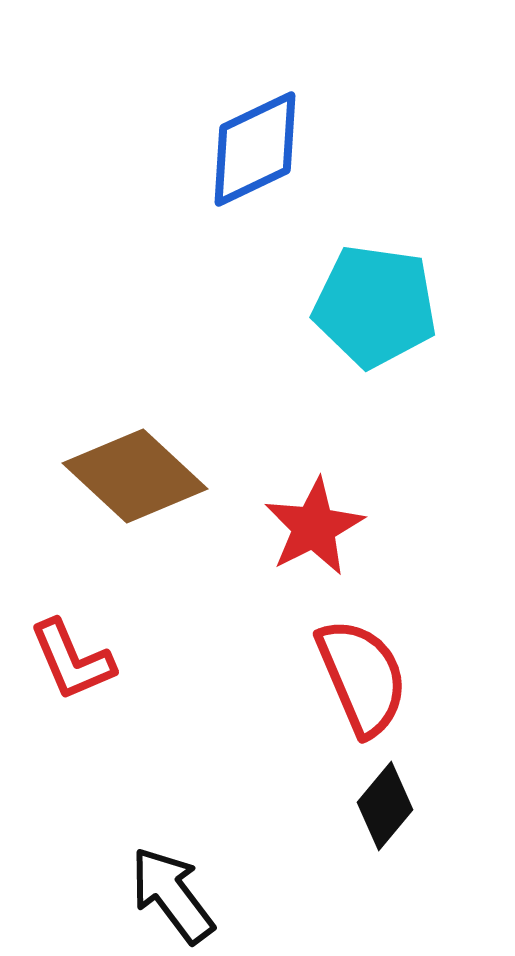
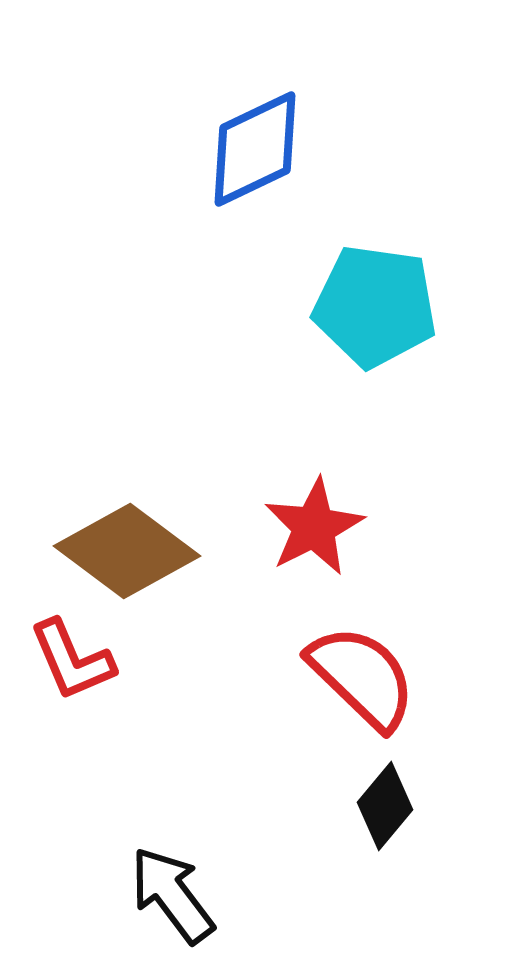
brown diamond: moved 8 px left, 75 px down; rotated 6 degrees counterclockwise
red semicircle: rotated 23 degrees counterclockwise
